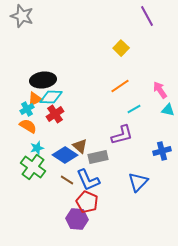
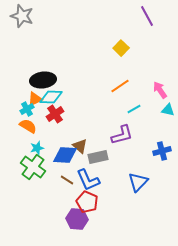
blue diamond: rotated 30 degrees counterclockwise
